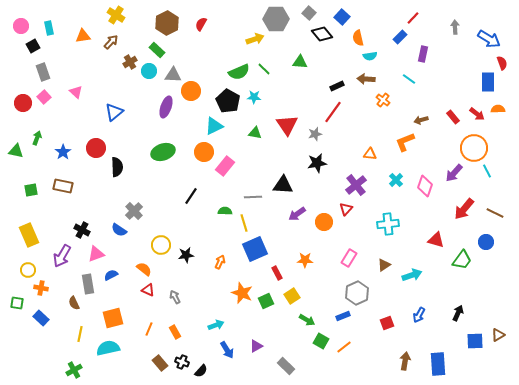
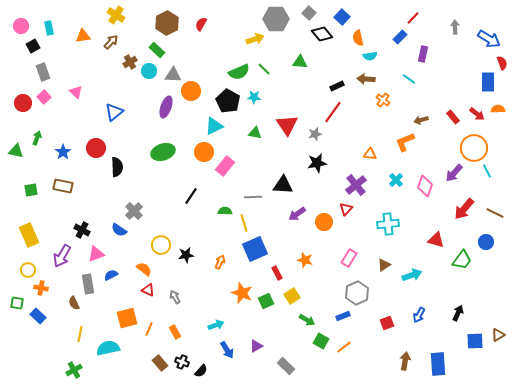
orange star at (305, 260): rotated 14 degrees clockwise
blue rectangle at (41, 318): moved 3 px left, 2 px up
orange square at (113, 318): moved 14 px right
